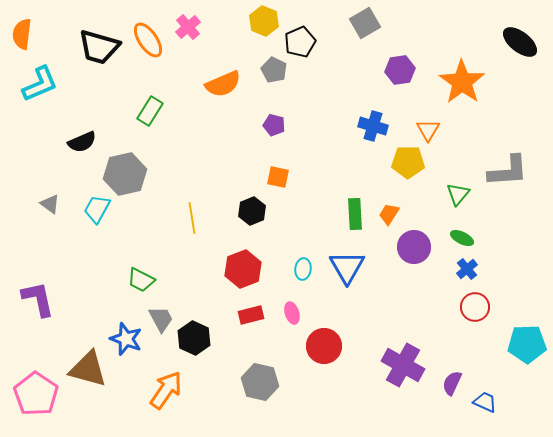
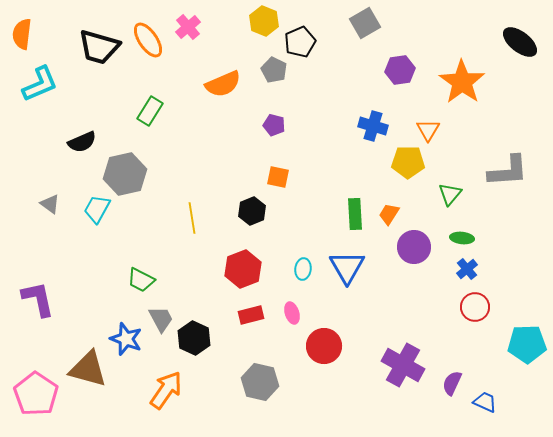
green triangle at (458, 194): moved 8 px left
green ellipse at (462, 238): rotated 20 degrees counterclockwise
